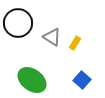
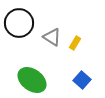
black circle: moved 1 px right
